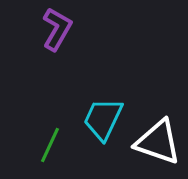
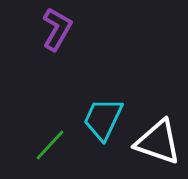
green line: rotated 18 degrees clockwise
